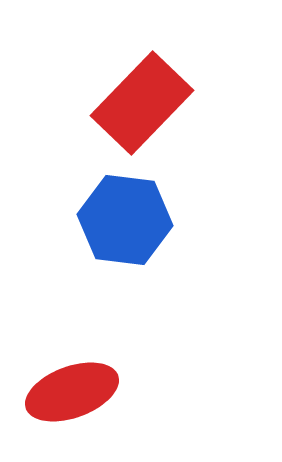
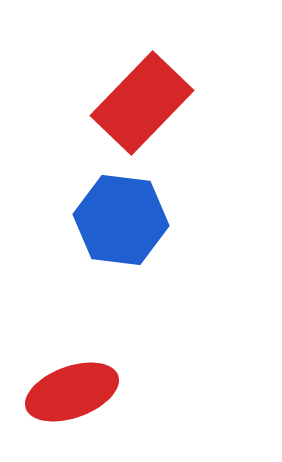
blue hexagon: moved 4 px left
